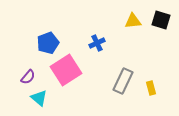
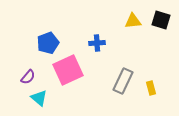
blue cross: rotated 21 degrees clockwise
pink square: moved 2 px right; rotated 8 degrees clockwise
